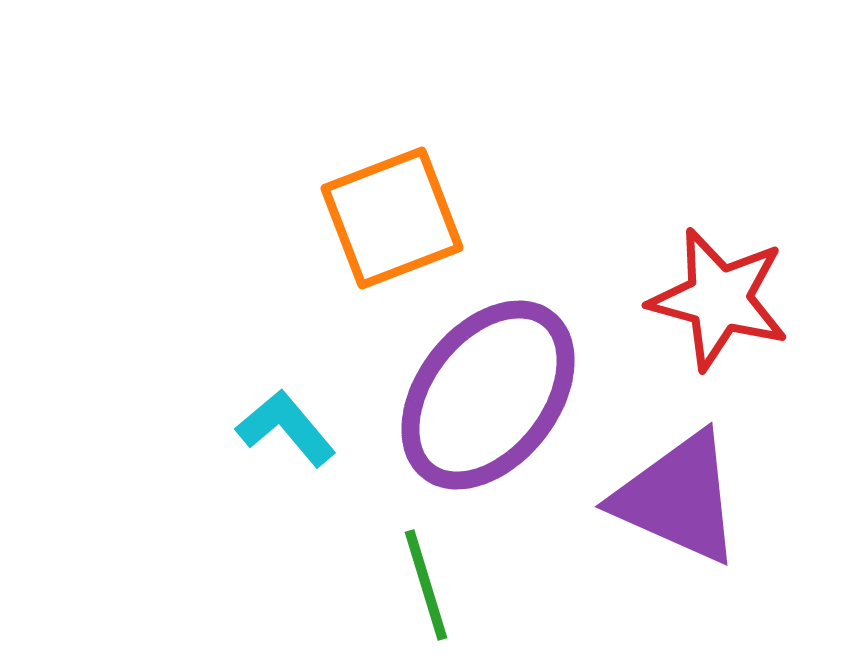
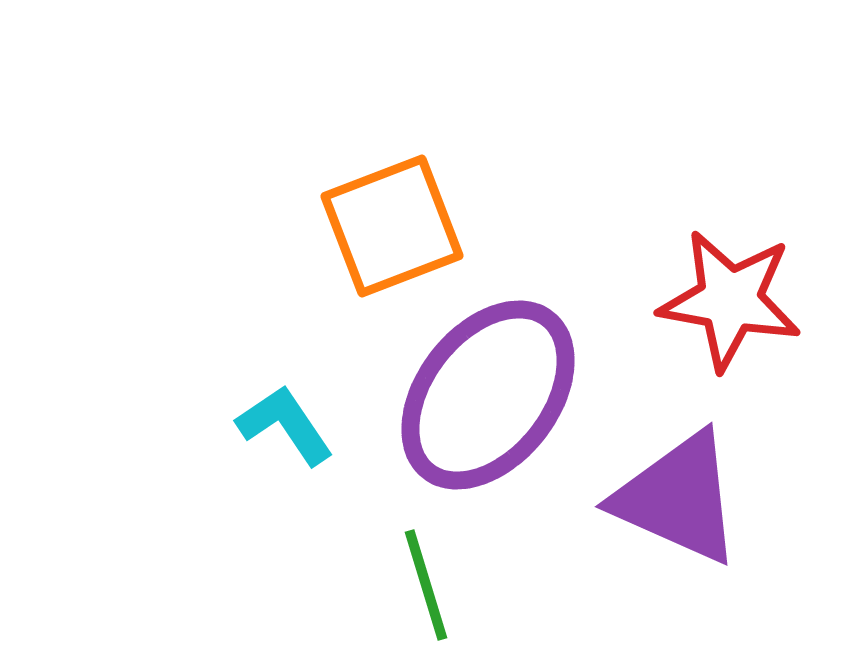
orange square: moved 8 px down
red star: moved 11 px right, 1 px down; rotated 5 degrees counterclockwise
cyan L-shape: moved 1 px left, 3 px up; rotated 6 degrees clockwise
